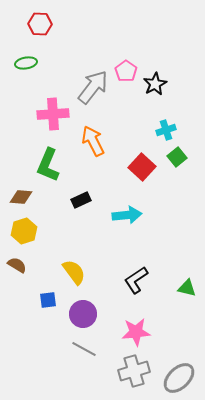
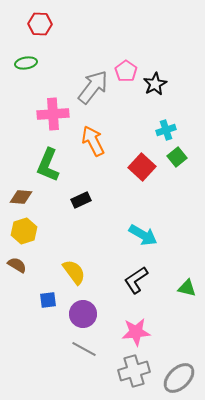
cyan arrow: moved 16 px right, 20 px down; rotated 36 degrees clockwise
